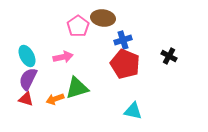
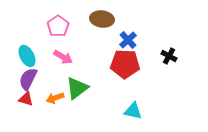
brown ellipse: moved 1 px left, 1 px down
pink pentagon: moved 20 px left
blue cross: moved 5 px right; rotated 24 degrees counterclockwise
pink arrow: rotated 42 degrees clockwise
red pentagon: rotated 20 degrees counterclockwise
green triangle: rotated 20 degrees counterclockwise
orange arrow: moved 1 px up
